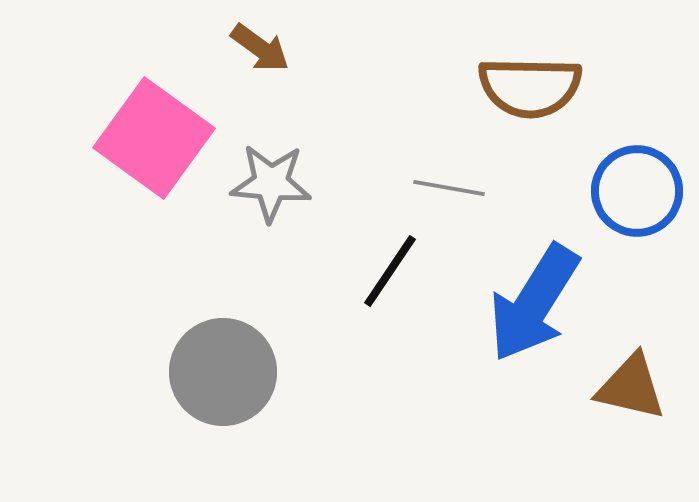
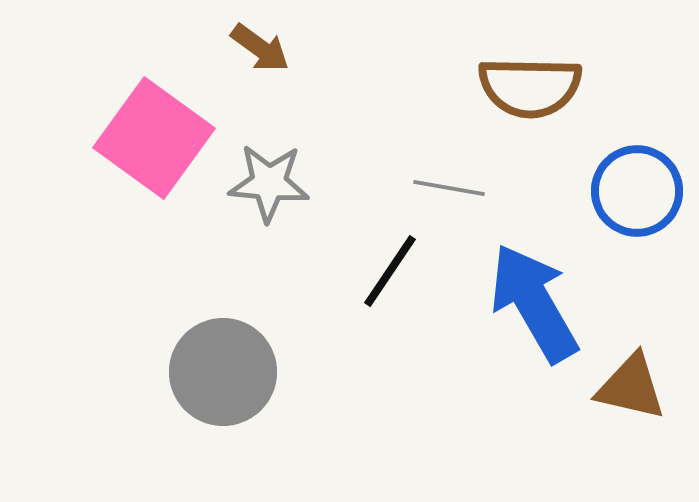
gray star: moved 2 px left
blue arrow: rotated 118 degrees clockwise
